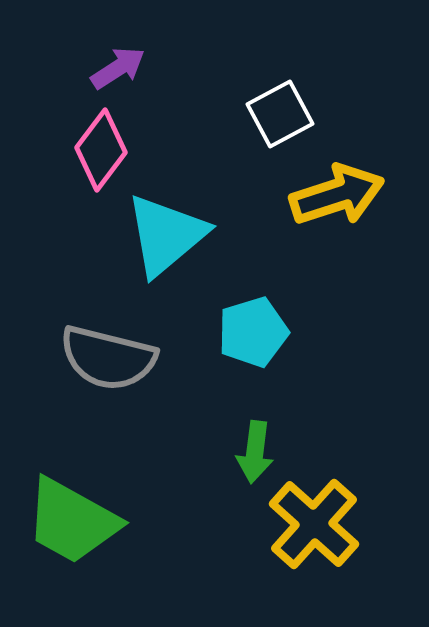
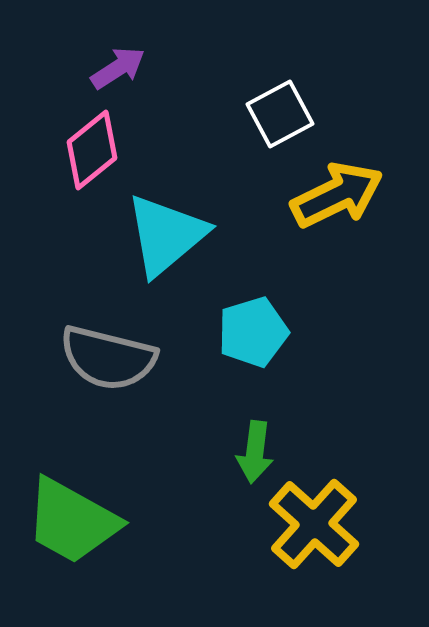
pink diamond: moved 9 px left; rotated 14 degrees clockwise
yellow arrow: rotated 8 degrees counterclockwise
